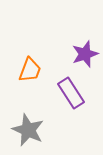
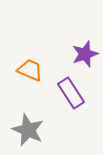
orange trapezoid: rotated 88 degrees counterclockwise
